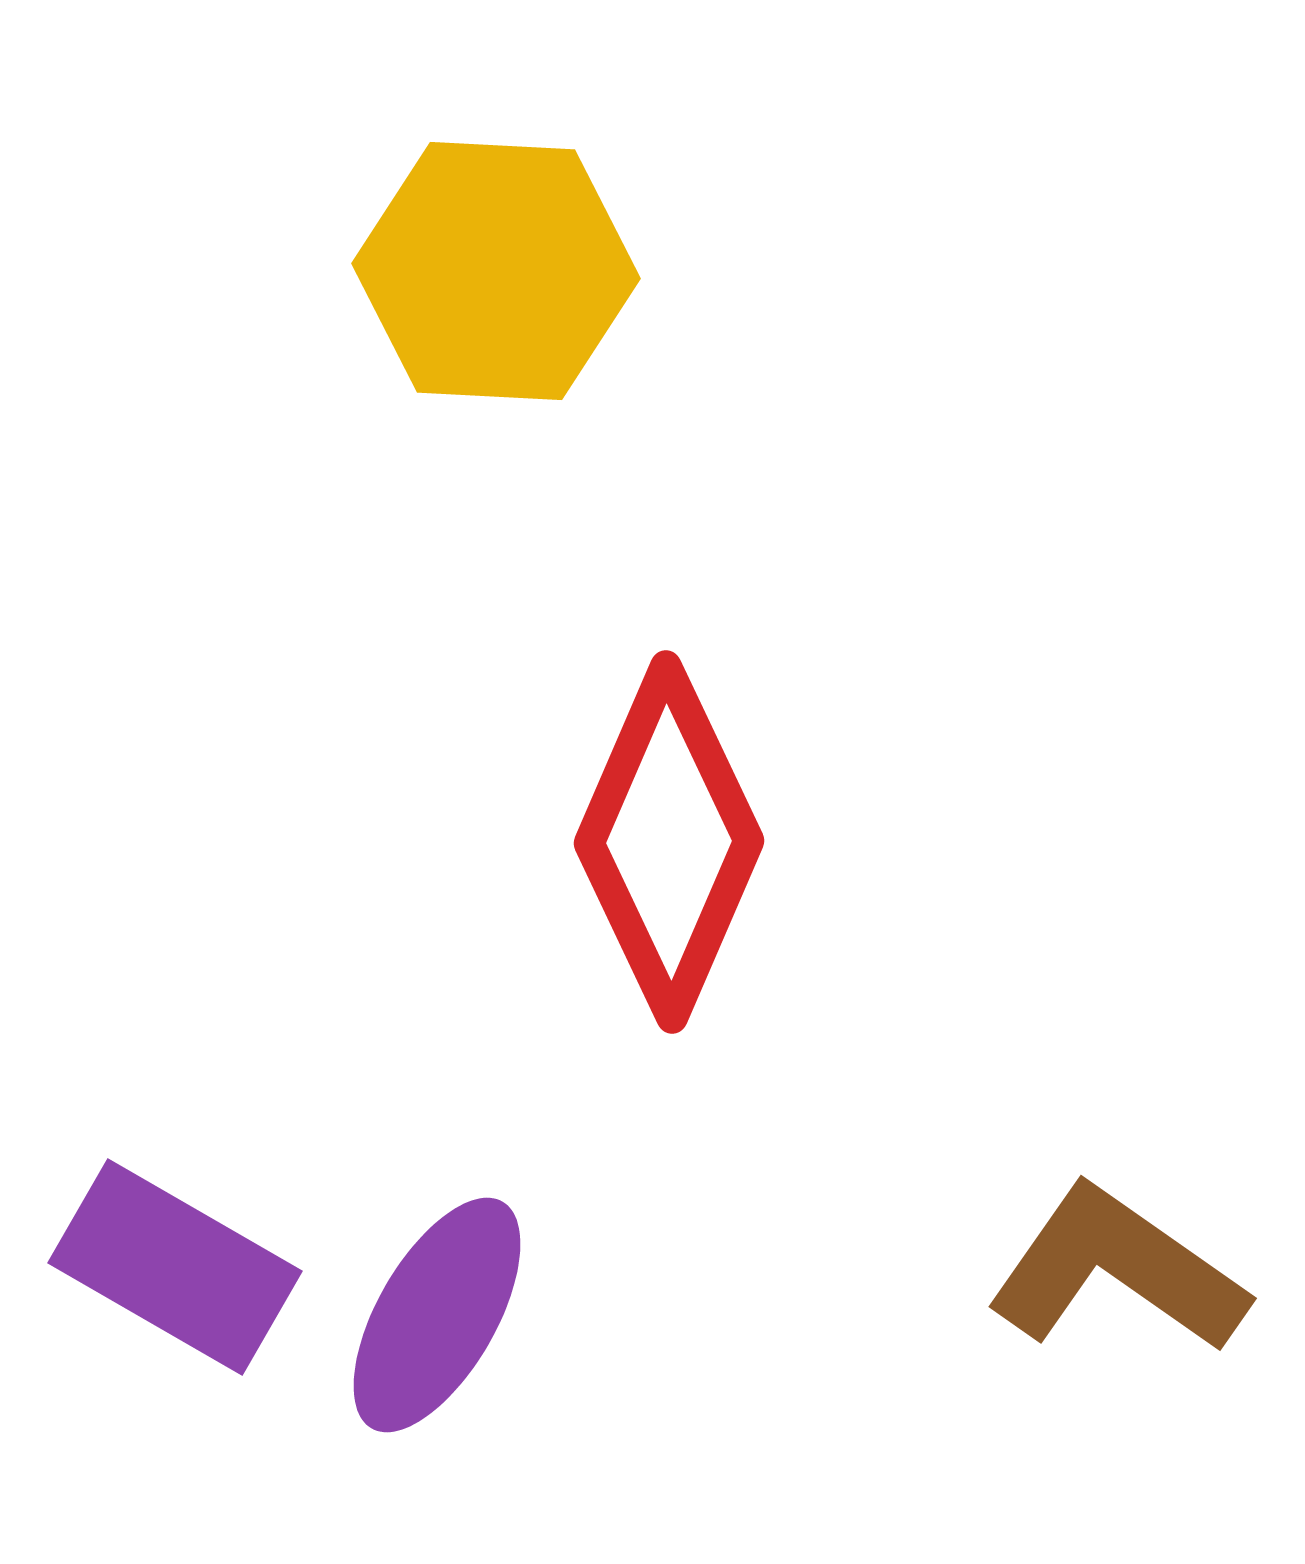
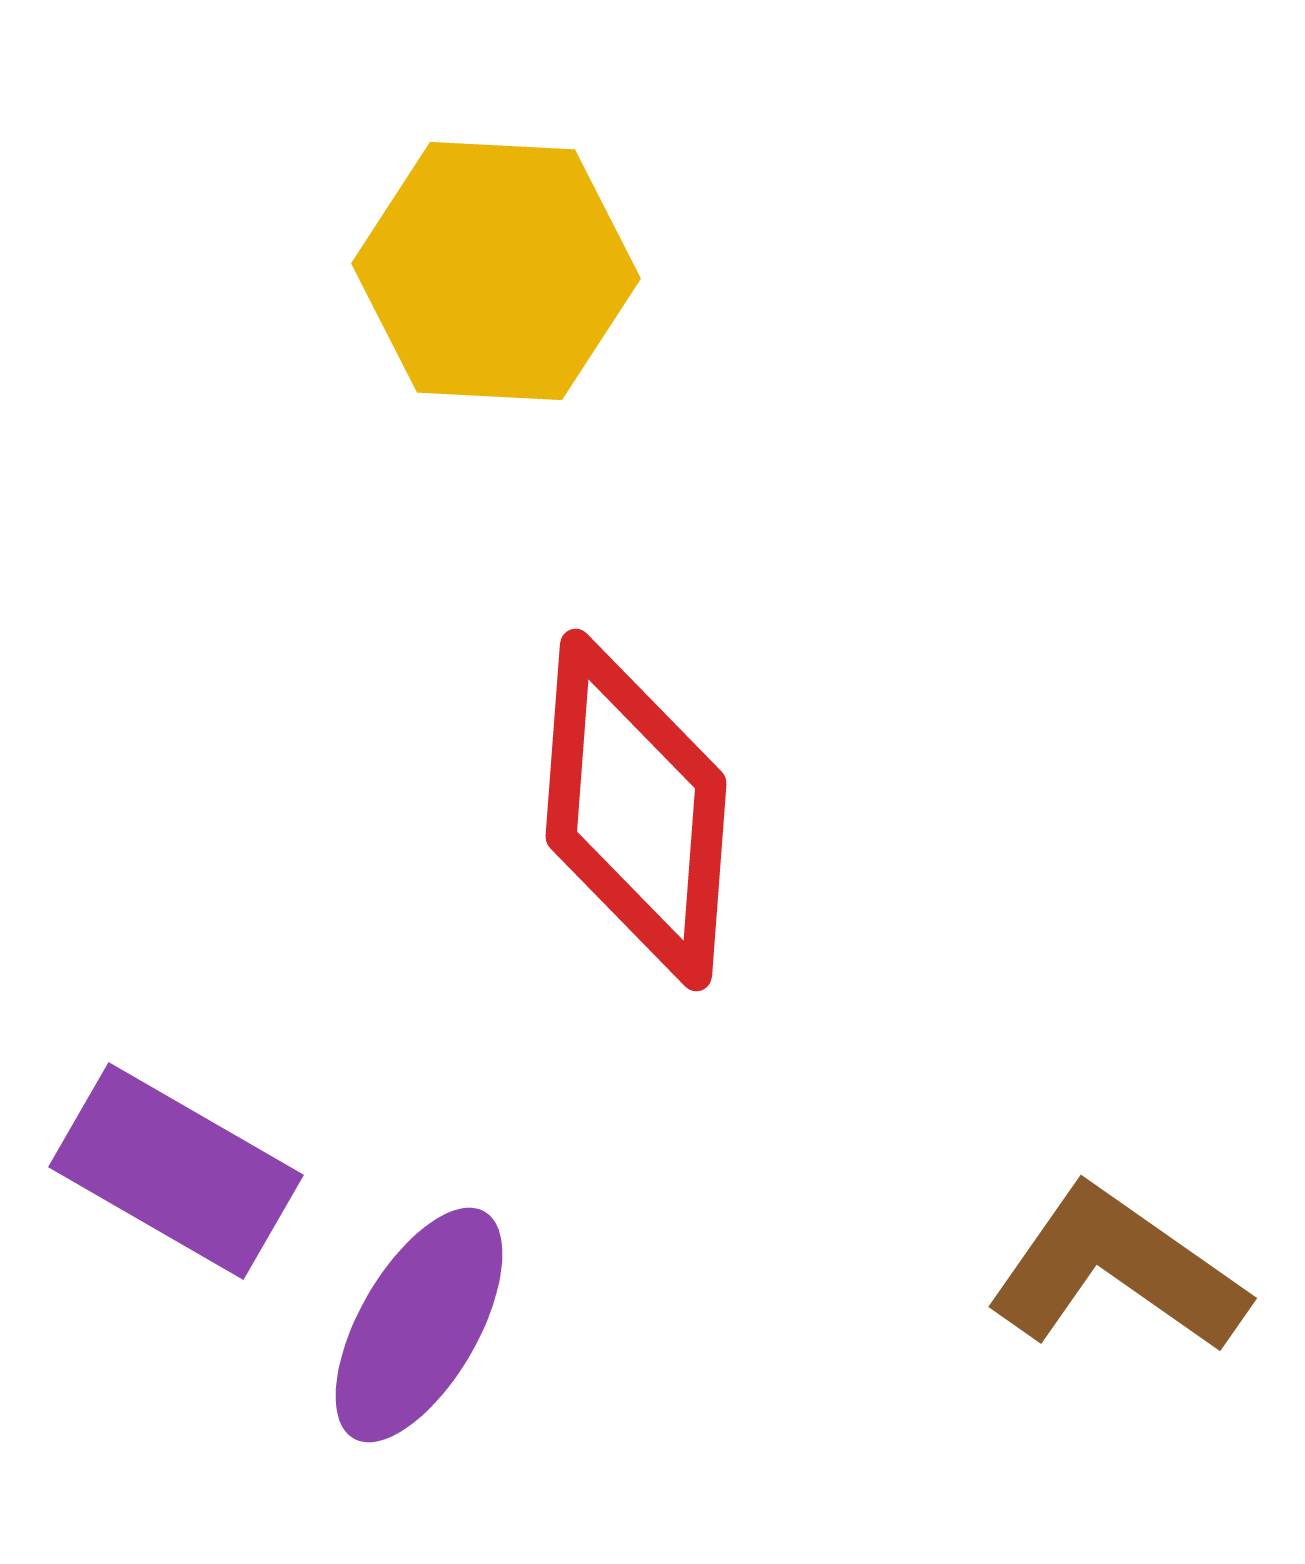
red diamond: moved 33 px left, 32 px up; rotated 19 degrees counterclockwise
purple rectangle: moved 1 px right, 96 px up
purple ellipse: moved 18 px left, 10 px down
